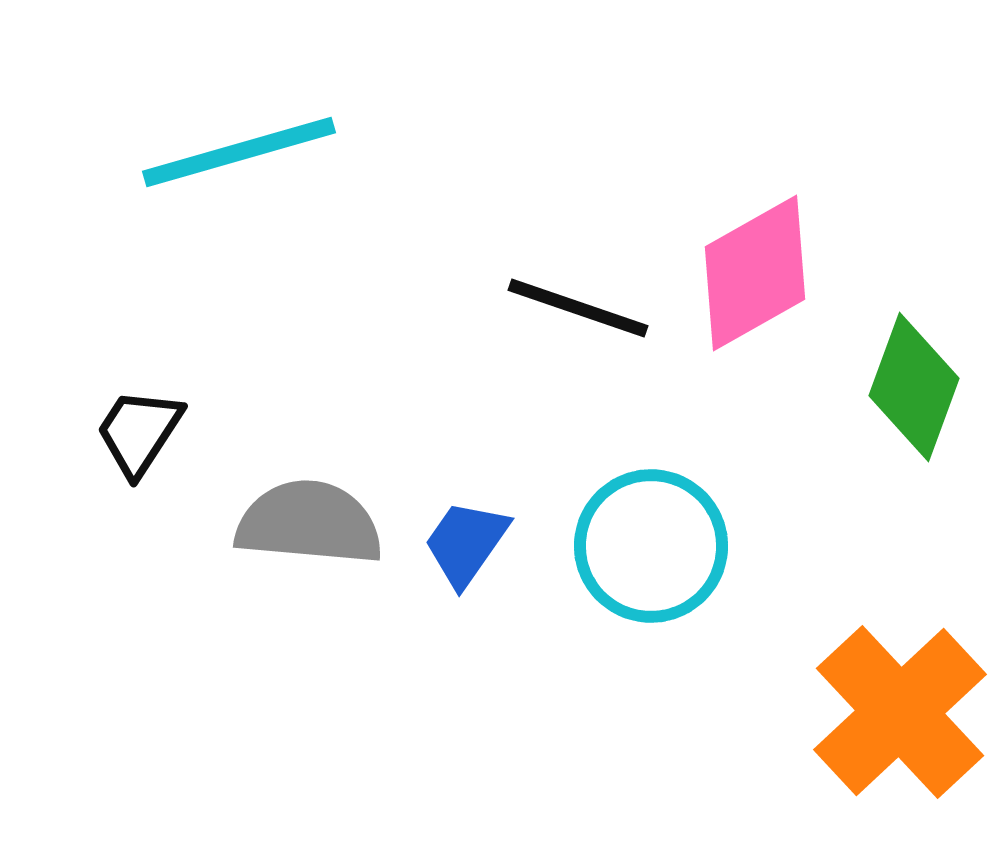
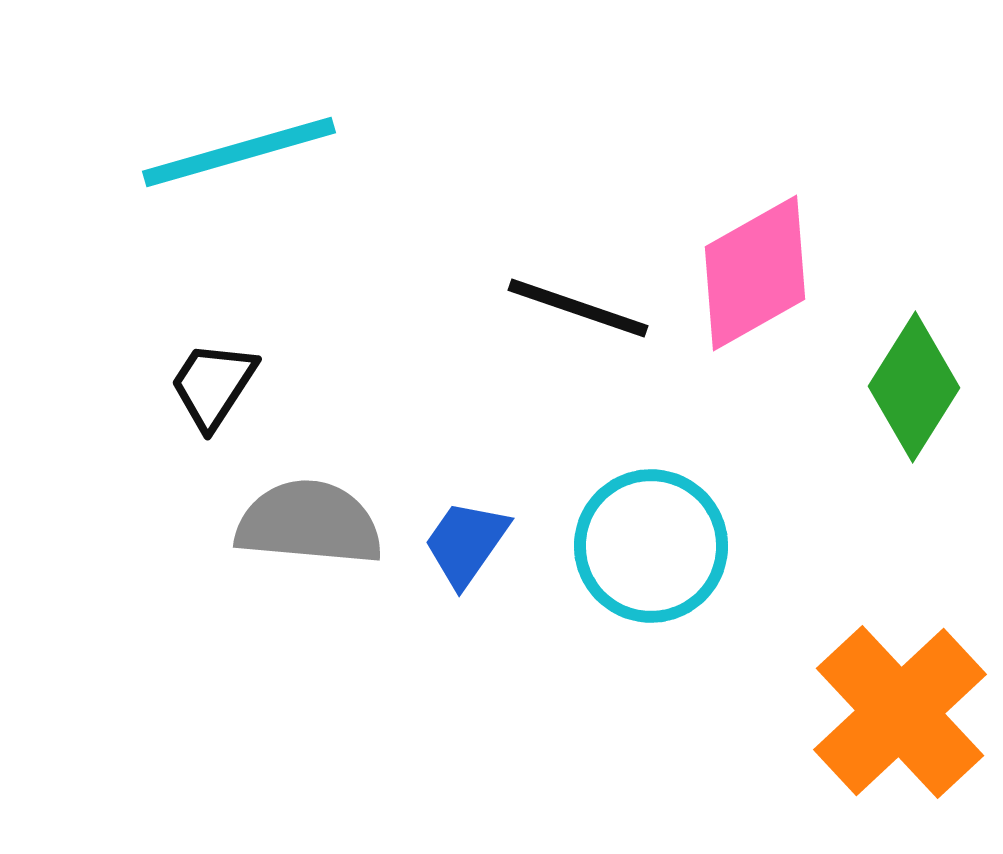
green diamond: rotated 12 degrees clockwise
black trapezoid: moved 74 px right, 47 px up
